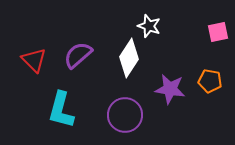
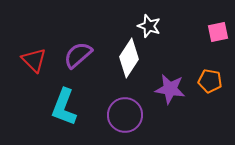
cyan L-shape: moved 3 px right, 3 px up; rotated 6 degrees clockwise
